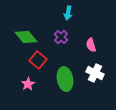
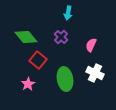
pink semicircle: rotated 40 degrees clockwise
